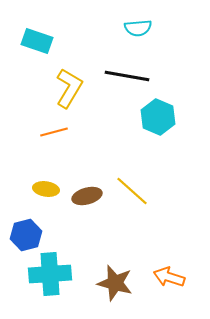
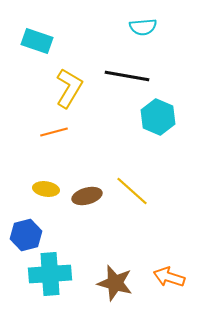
cyan semicircle: moved 5 px right, 1 px up
